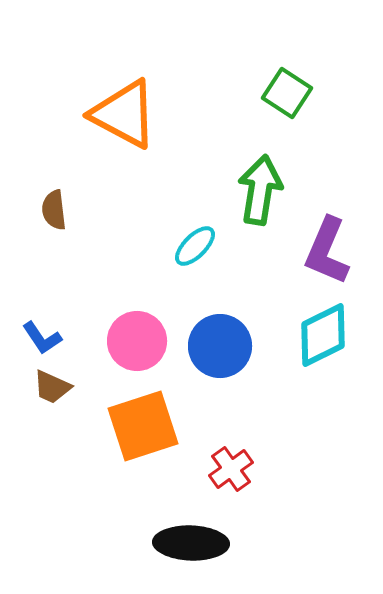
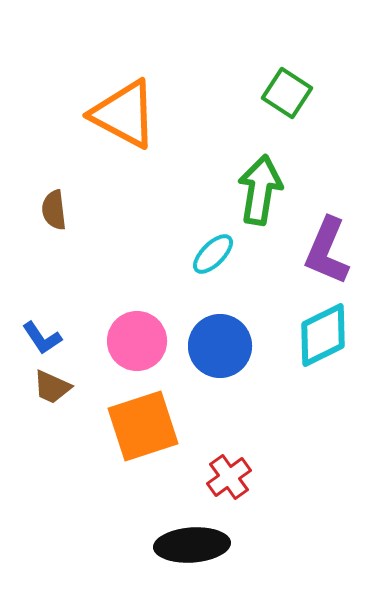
cyan ellipse: moved 18 px right, 8 px down
red cross: moved 2 px left, 8 px down
black ellipse: moved 1 px right, 2 px down; rotated 6 degrees counterclockwise
